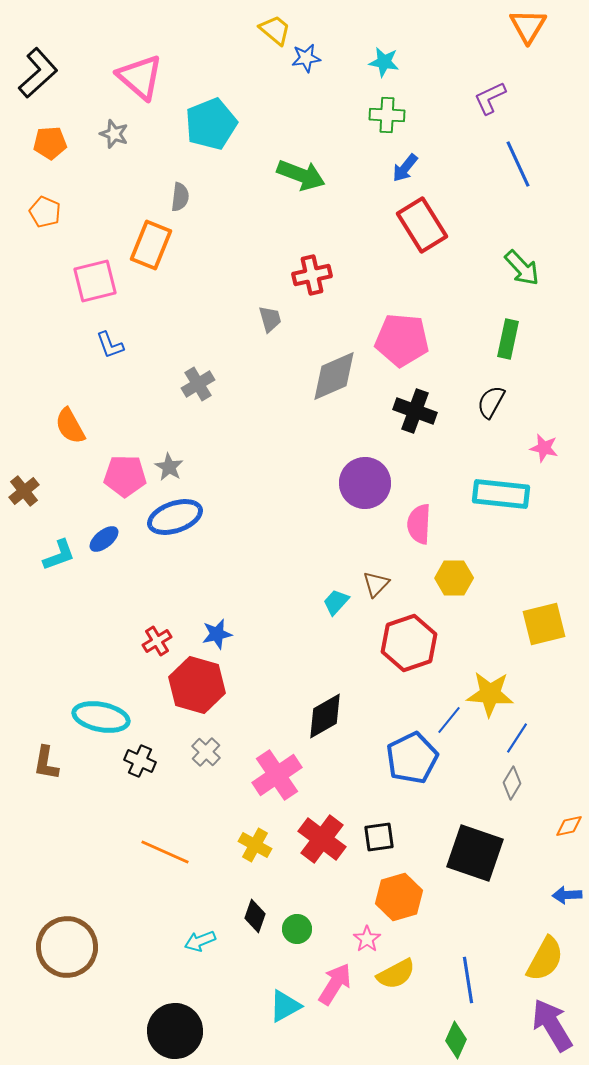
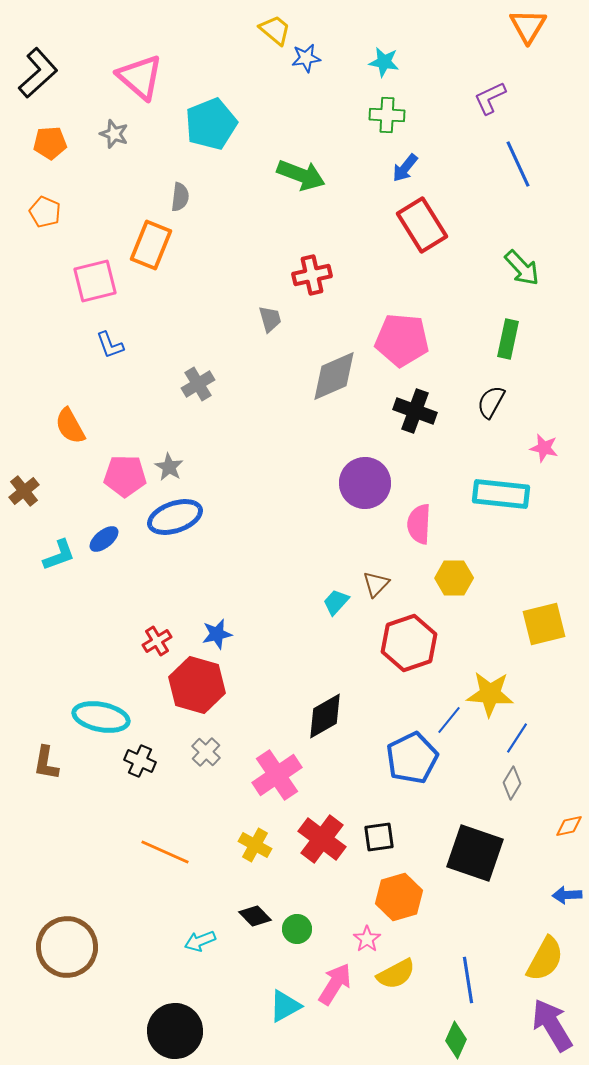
black diamond at (255, 916): rotated 64 degrees counterclockwise
